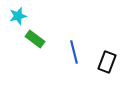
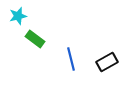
blue line: moved 3 px left, 7 px down
black rectangle: rotated 40 degrees clockwise
